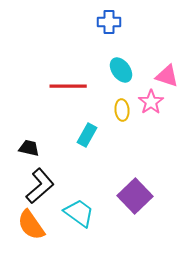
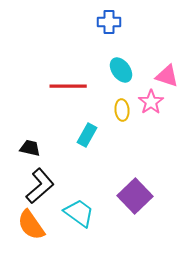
black trapezoid: moved 1 px right
